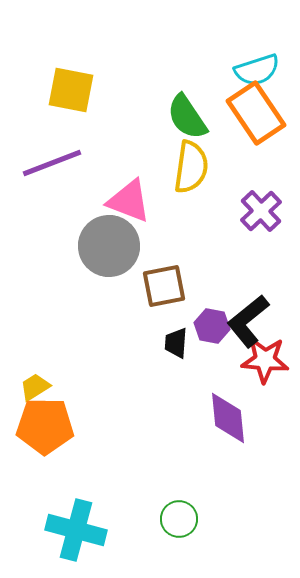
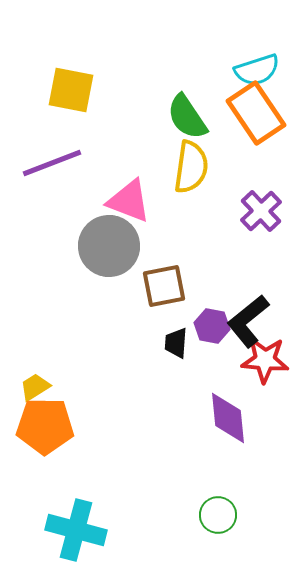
green circle: moved 39 px right, 4 px up
